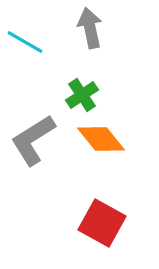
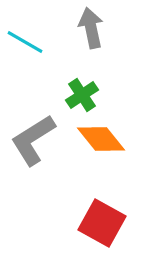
gray arrow: moved 1 px right
